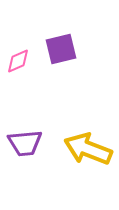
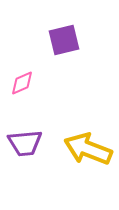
purple square: moved 3 px right, 9 px up
pink diamond: moved 4 px right, 22 px down
